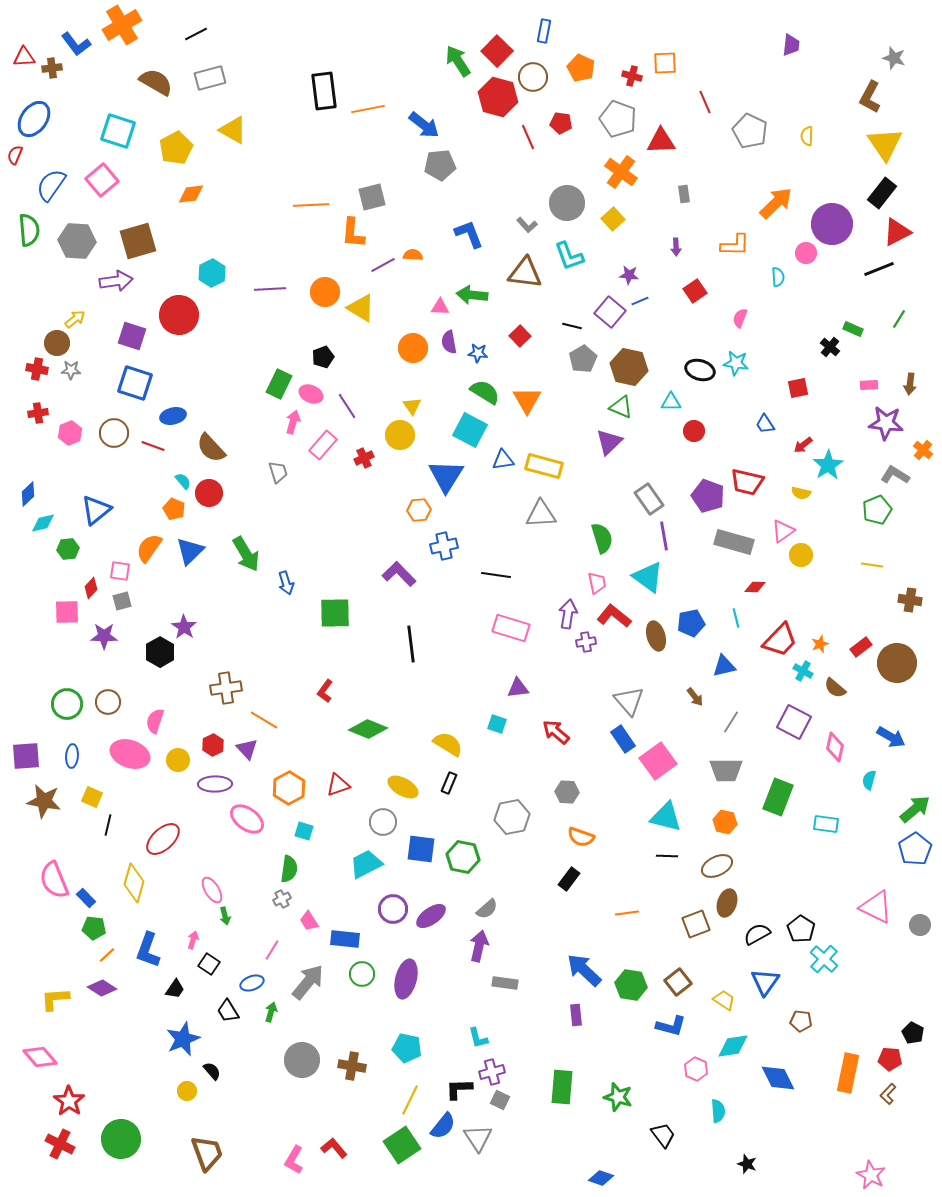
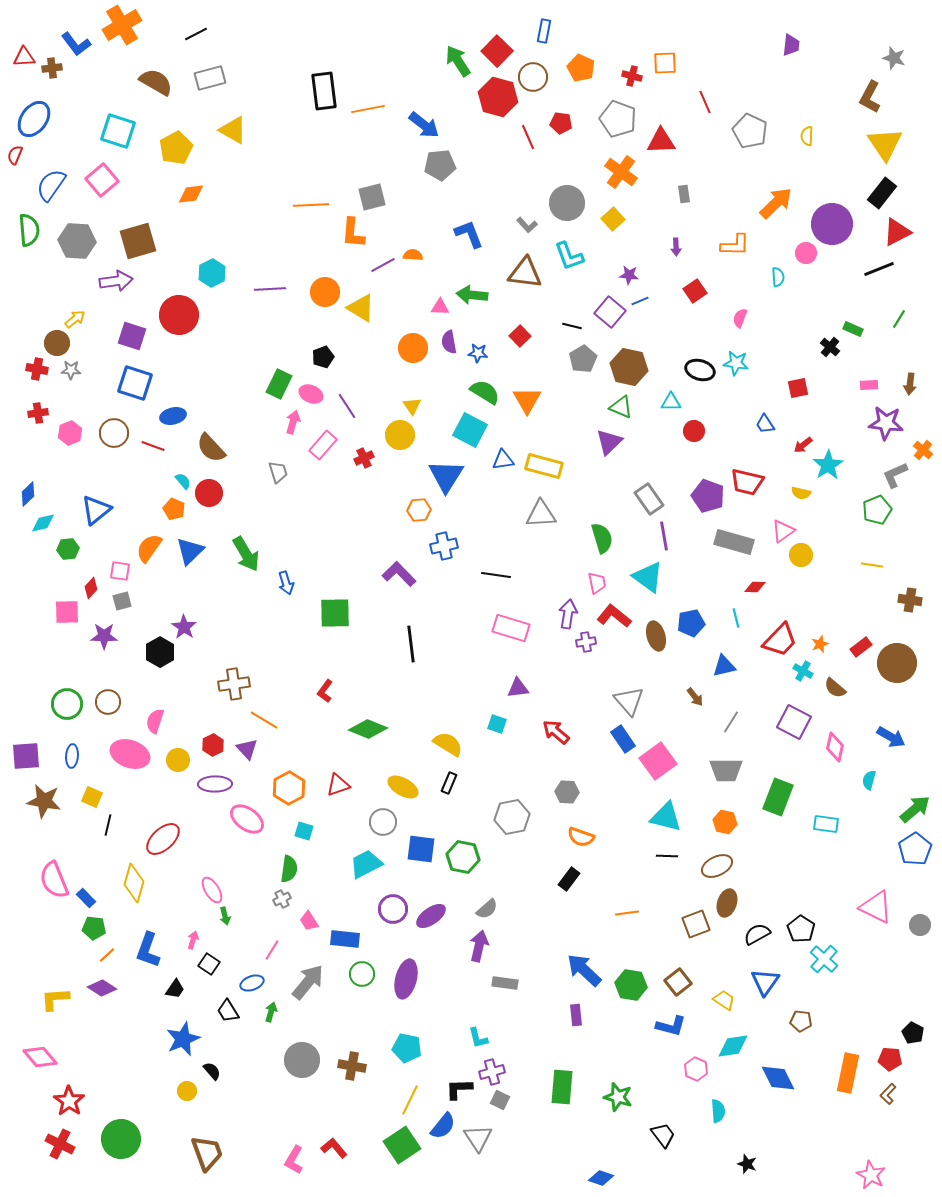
gray L-shape at (895, 475): rotated 56 degrees counterclockwise
brown cross at (226, 688): moved 8 px right, 4 px up
